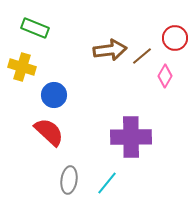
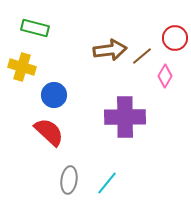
green rectangle: rotated 8 degrees counterclockwise
purple cross: moved 6 px left, 20 px up
